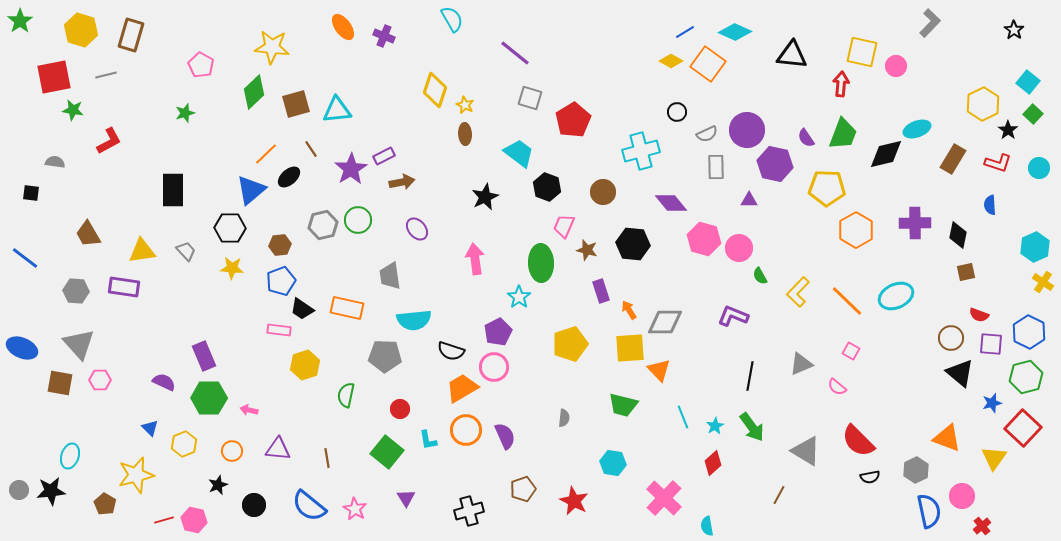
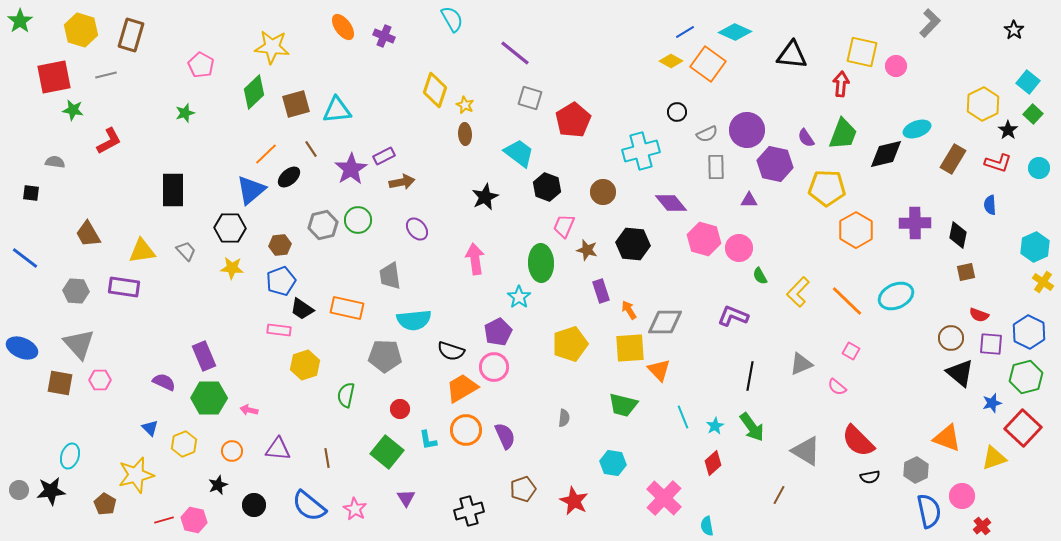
yellow triangle at (994, 458): rotated 36 degrees clockwise
